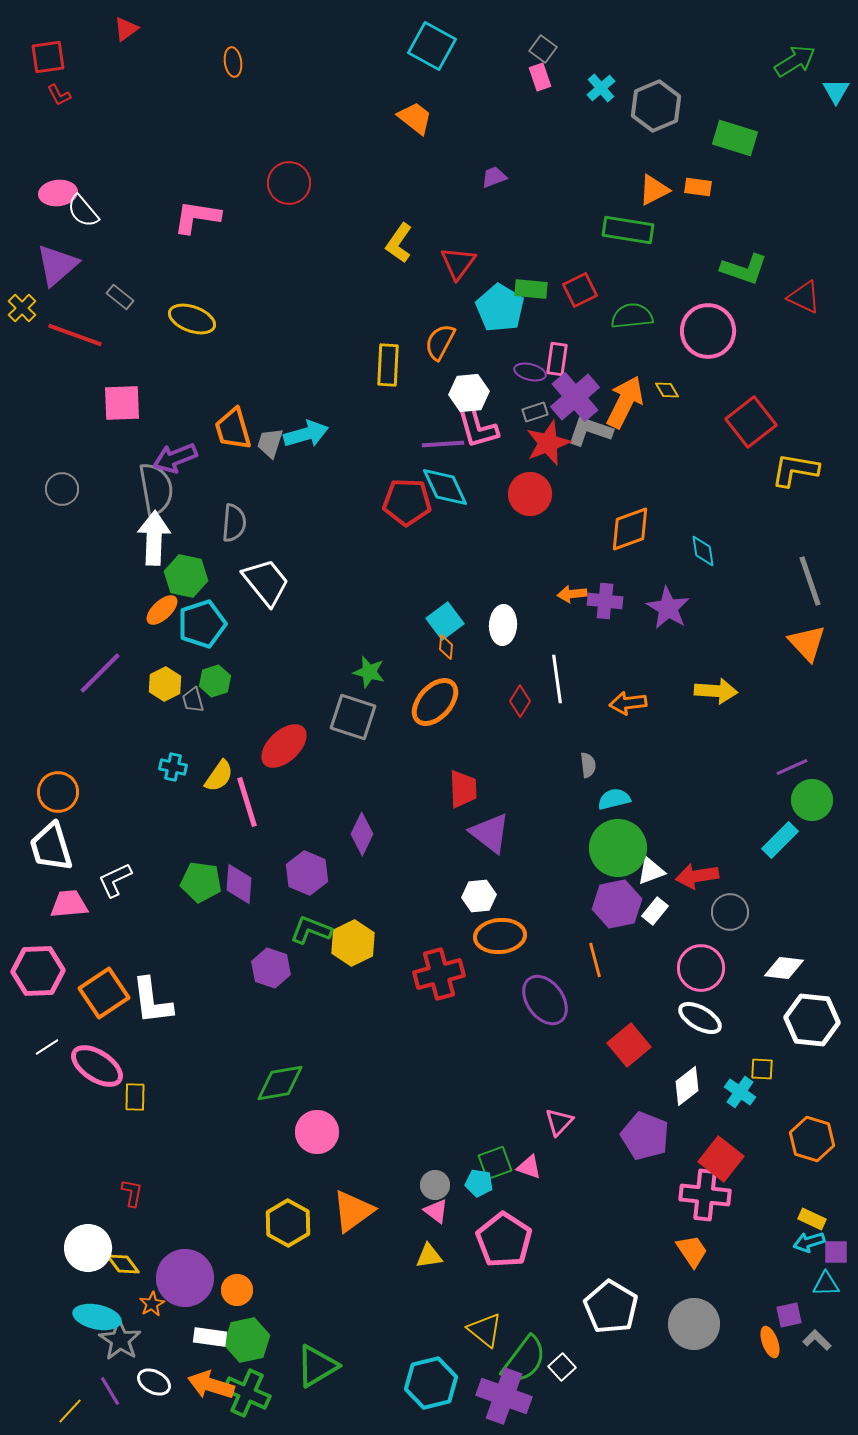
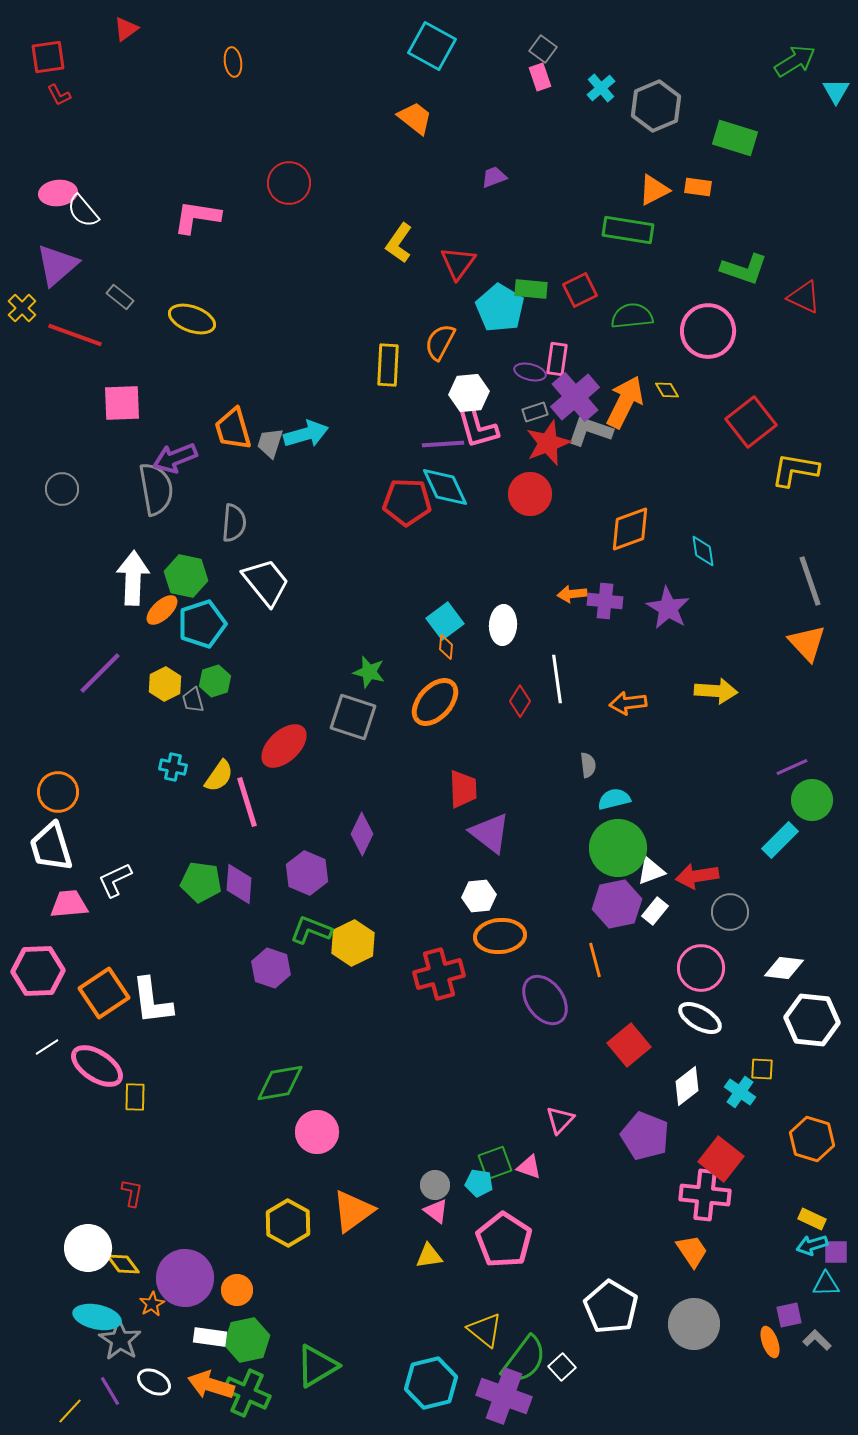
white arrow at (154, 538): moved 21 px left, 40 px down
pink triangle at (559, 1122): moved 1 px right, 2 px up
cyan arrow at (809, 1242): moved 3 px right, 3 px down
